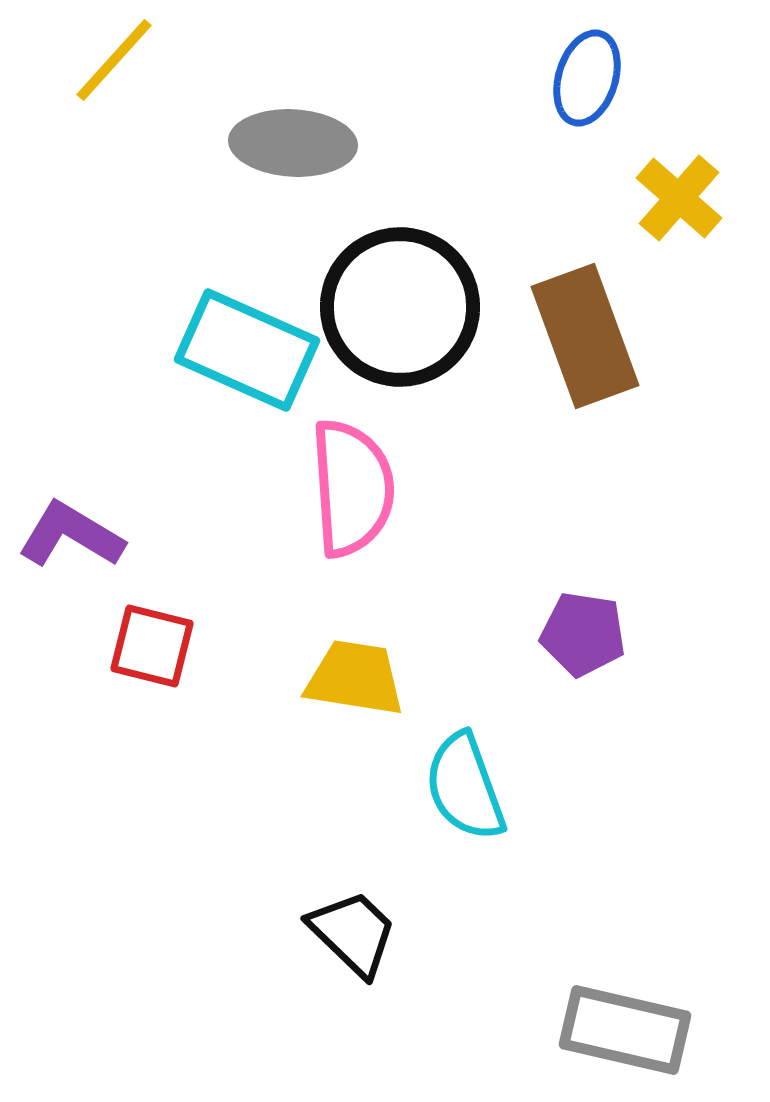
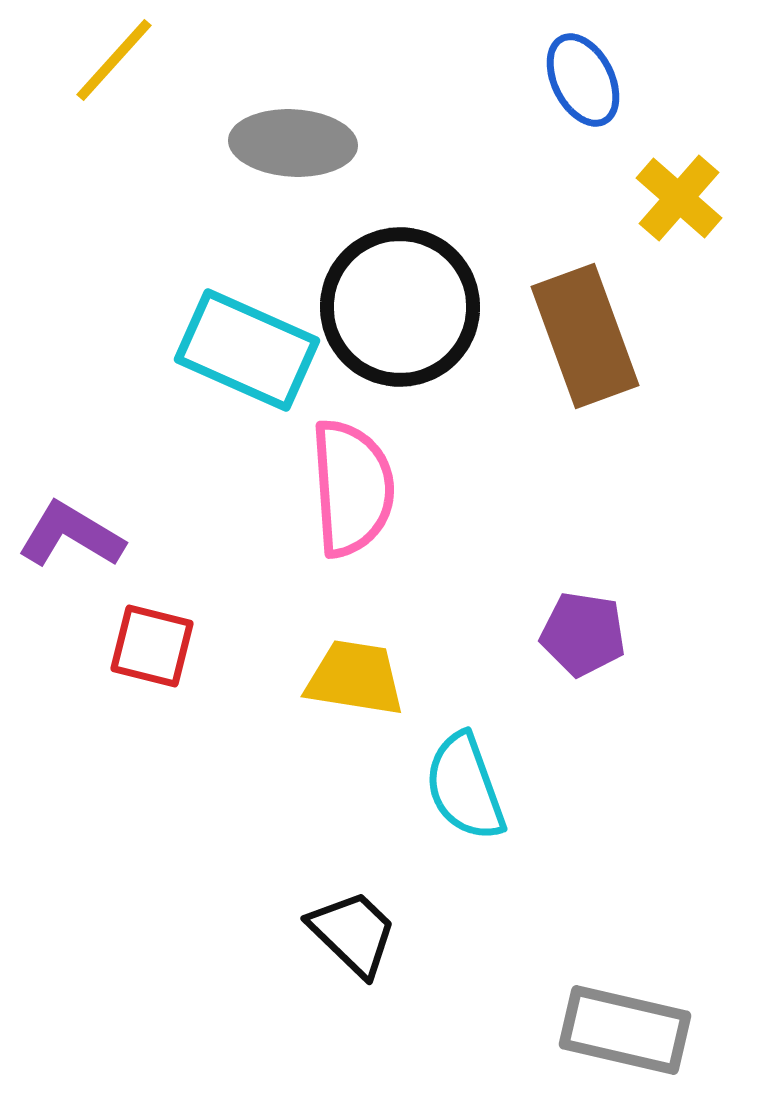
blue ellipse: moved 4 px left, 2 px down; rotated 44 degrees counterclockwise
